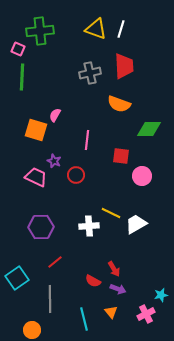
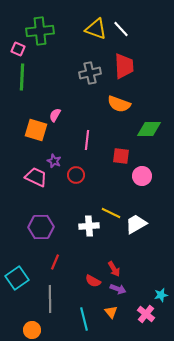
white line: rotated 60 degrees counterclockwise
red line: rotated 28 degrees counterclockwise
pink cross: rotated 24 degrees counterclockwise
